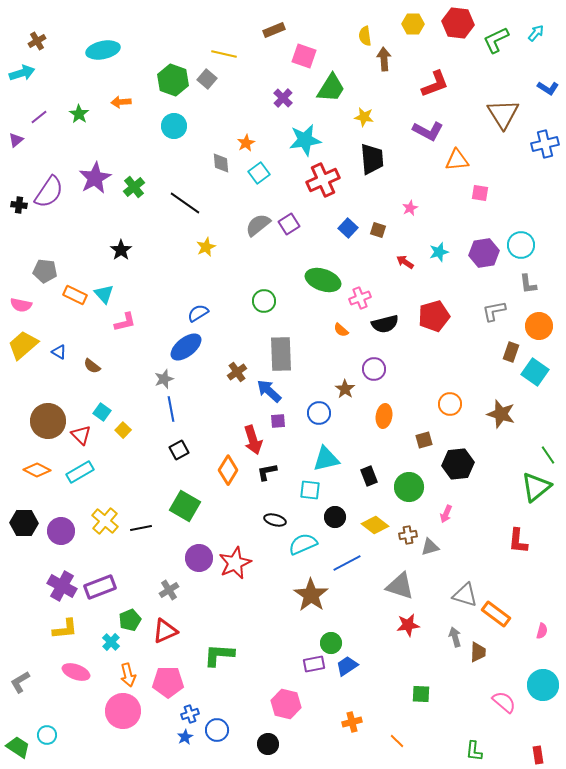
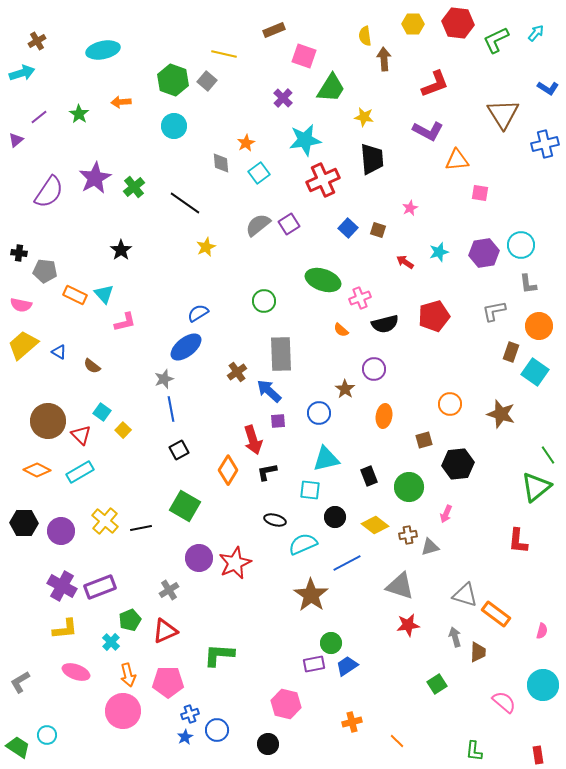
gray square at (207, 79): moved 2 px down
black cross at (19, 205): moved 48 px down
green square at (421, 694): moved 16 px right, 10 px up; rotated 36 degrees counterclockwise
